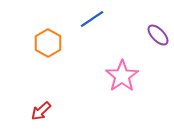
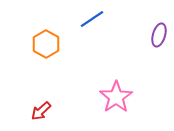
purple ellipse: moved 1 px right; rotated 60 degrees clockwise
orange hexagon: moved 2 px left, 1 px down
pink star: moved 6 px left, 21 px down
